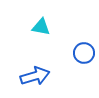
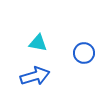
cyan triangle: moved 3 px left, 16 px down
